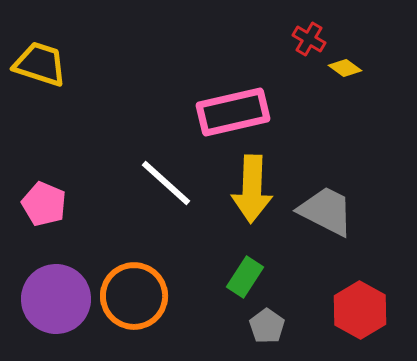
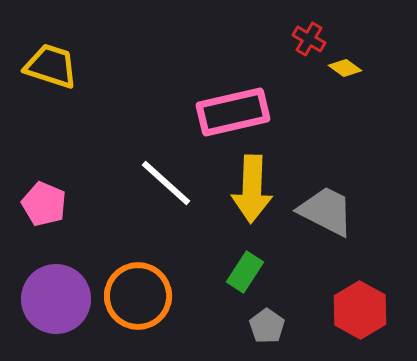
yellow trapezoid: moved 11 px right, 2 px down
green rectangle: moved 5 px up
orange circle: moved 4 px right
